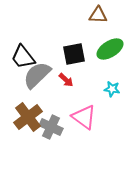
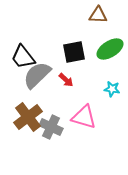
black square: moved 2 px up
pink triangle: rotated 20 degrees counterclockwise
